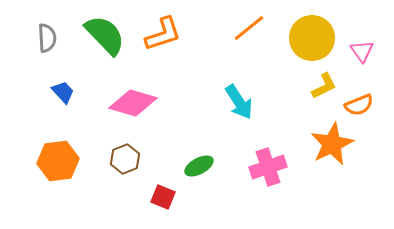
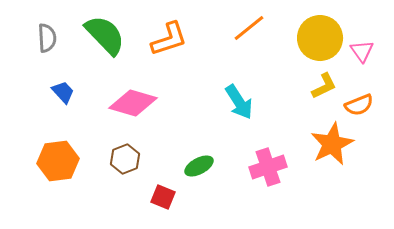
orange L-shape: moved 6 px right, 5 px down
yellow circle: moved 8 px right
